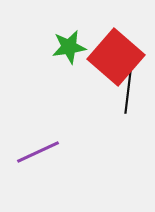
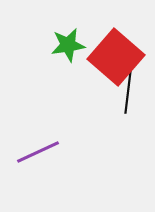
green star: moved 1 px left, 2 px up
